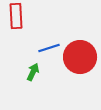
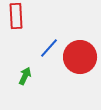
blue line: rotated 30 degrees counterclockwise
green arrow: moved 8 px left, 4 px down
